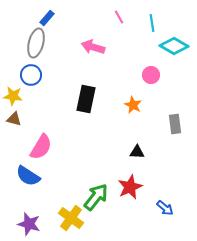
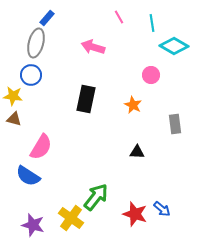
red star: moved 5 px right, 27 px down; rotated 30 degrees counterclockwise
blue arrow: moved 3 px left, 1 px down
purple star: moved 4 px right, 1 px down
